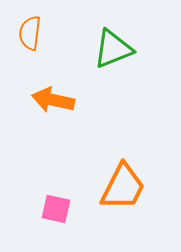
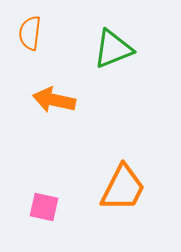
orange arrow: moved 1 px right
orange trapezoid: moved 1 px down
pink square: moved 12 px left, 2 px up
